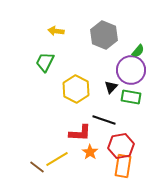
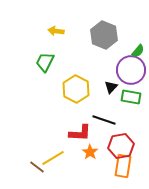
yellow line: moved 4 px left, 1 px up
